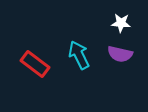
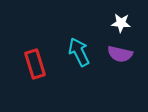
cyan arrow: moved 3 px up
red rectangle: rotated 36 degrees clockwise
